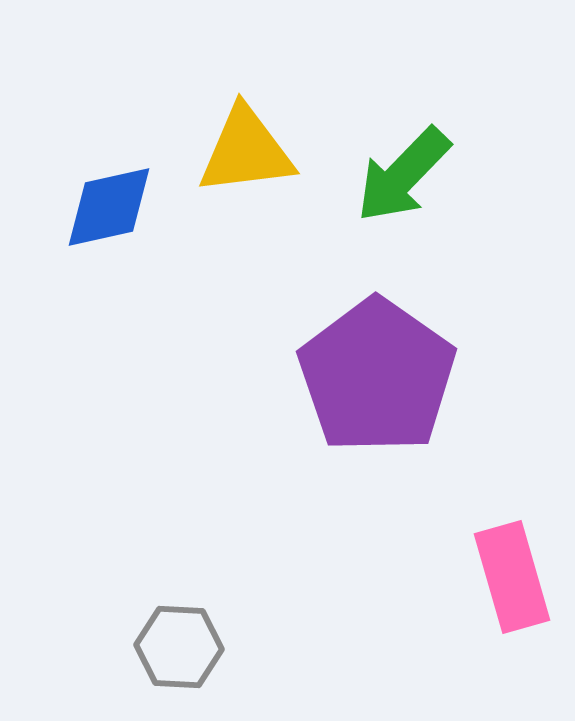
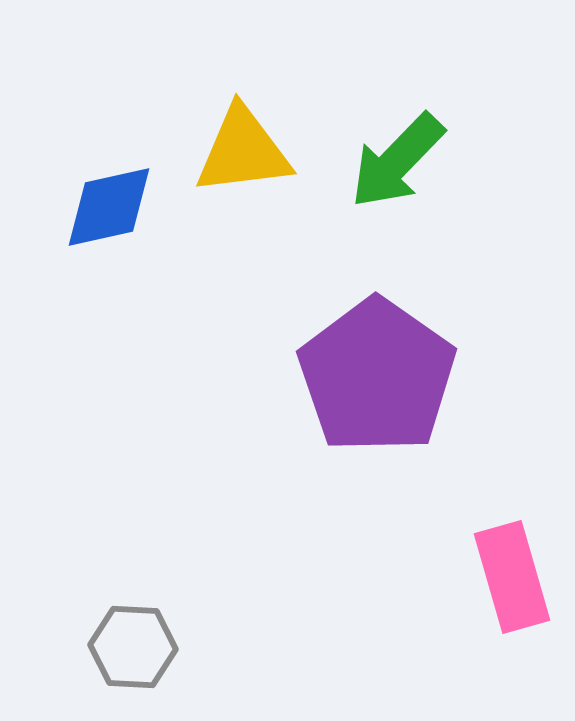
yellow triangle: moved 3 px left
green arrow: moved 6 px left, 14 px up
gray hexagon: moved 46 px left
